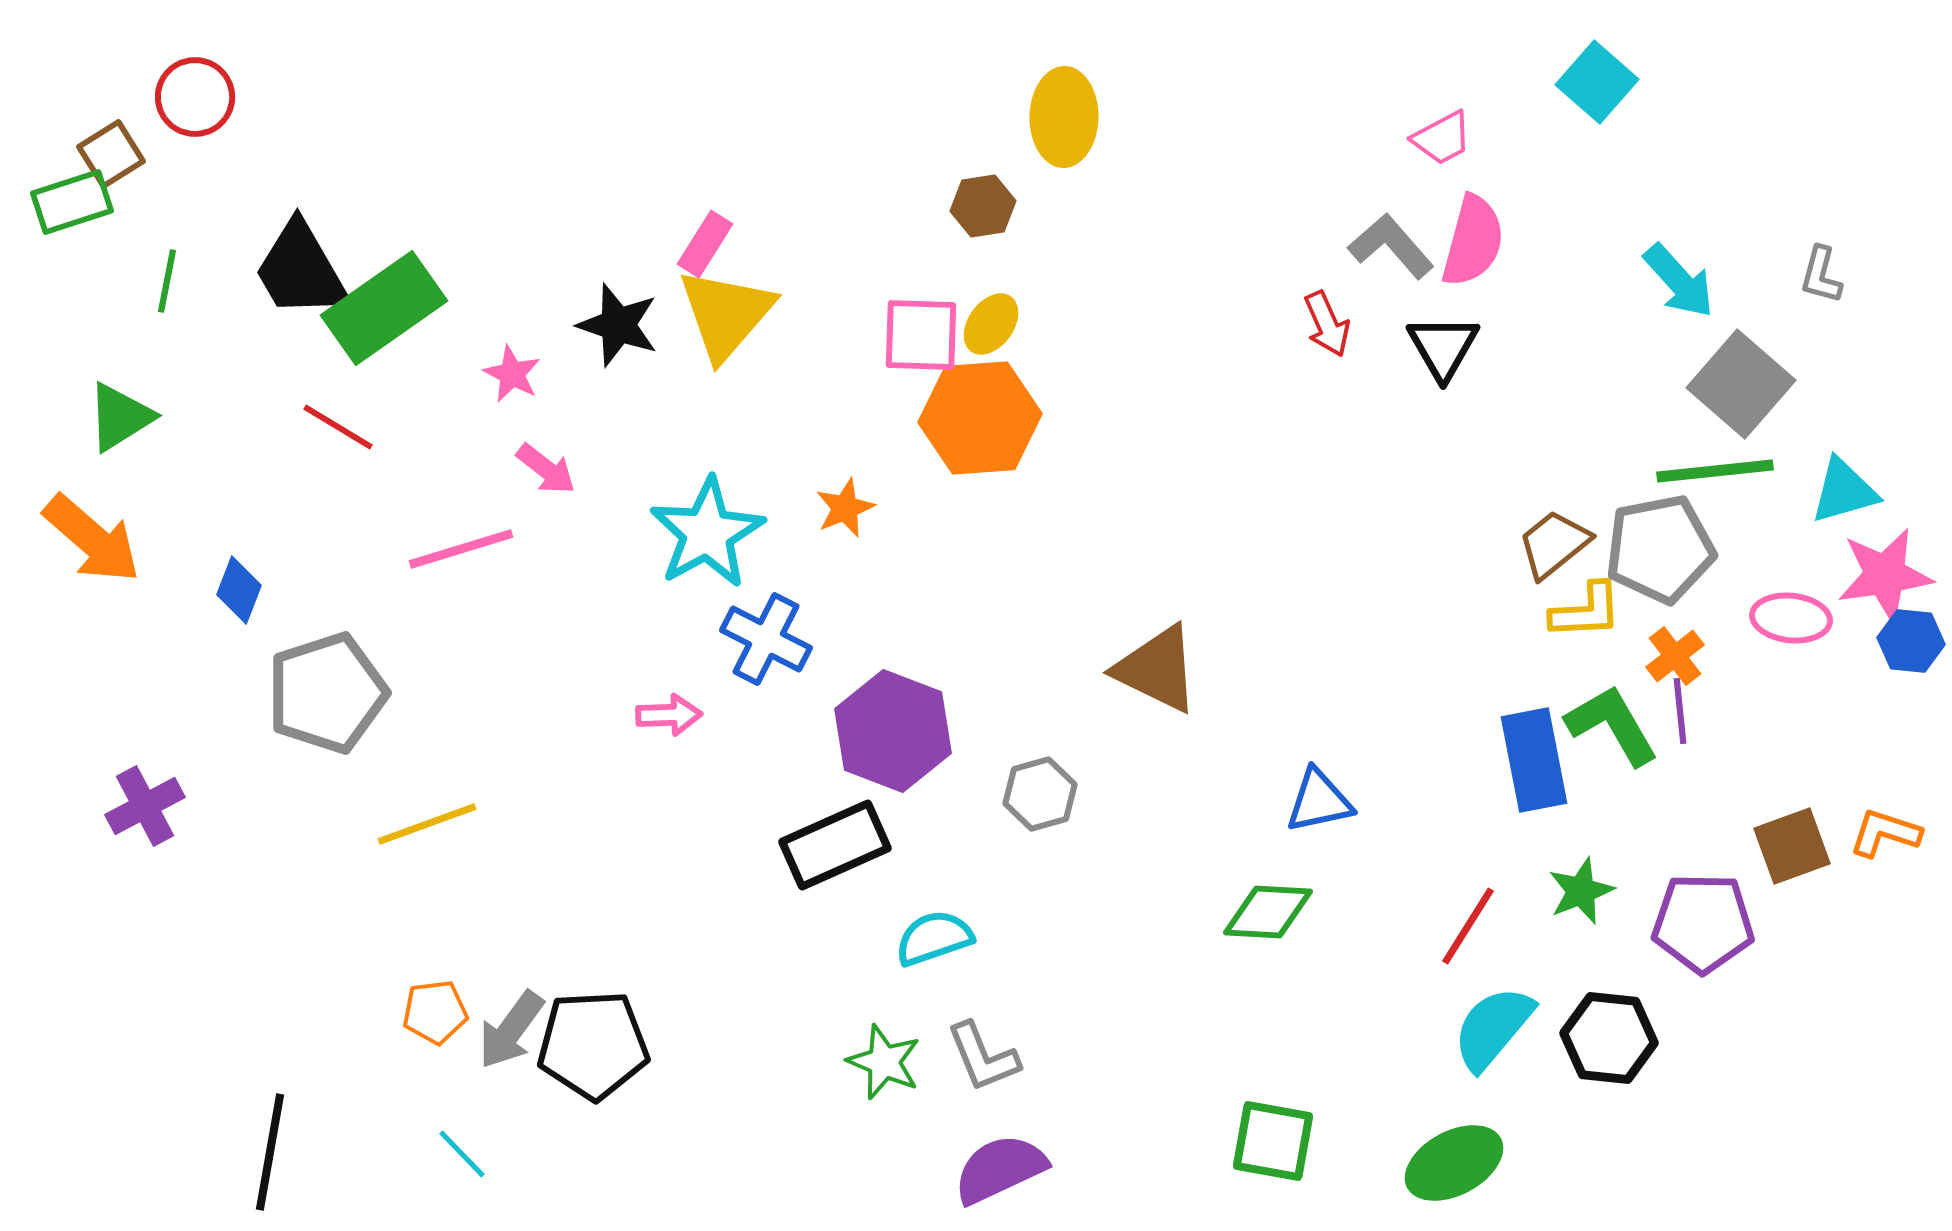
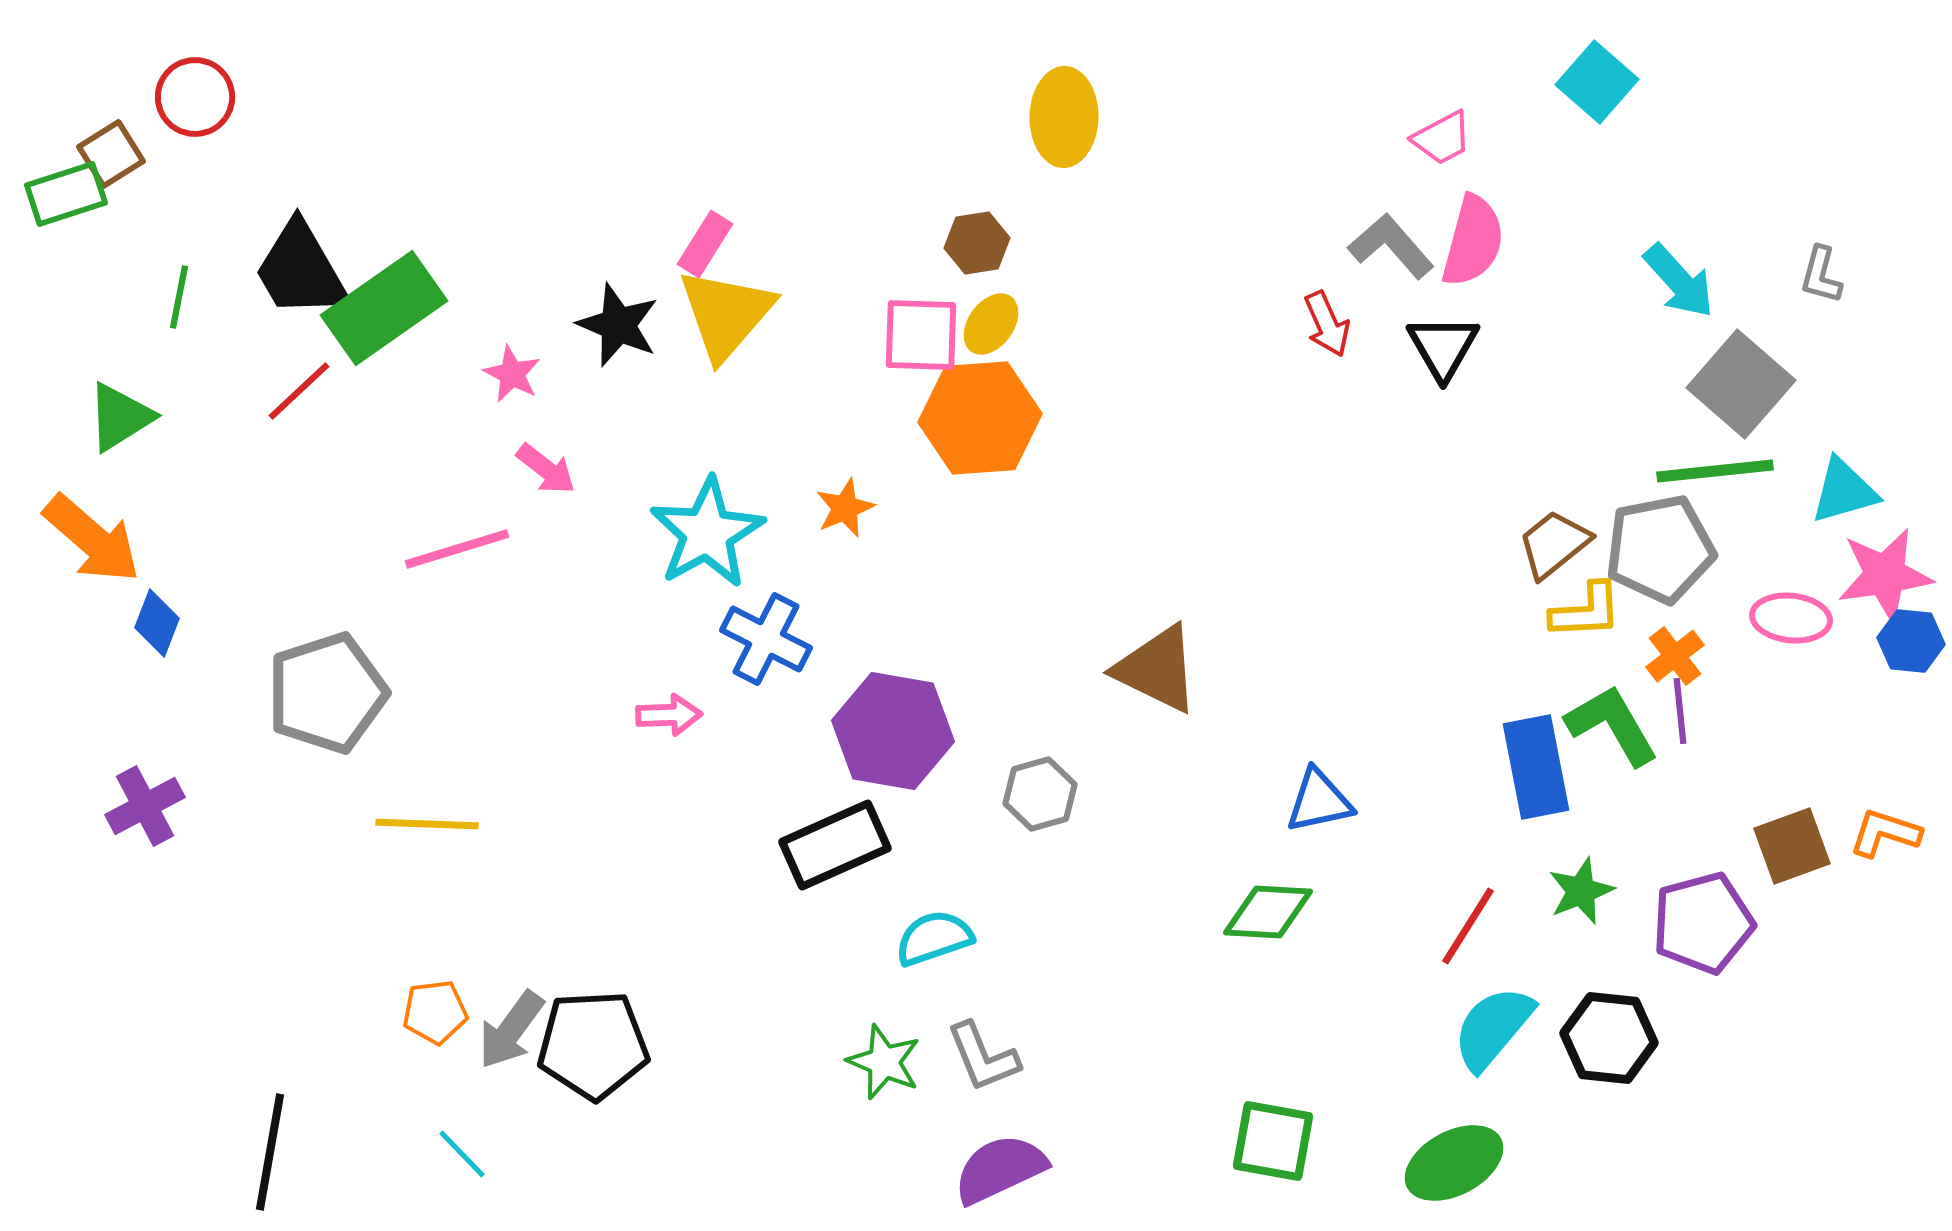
green rectangle at (72, 202): moved 6 px left, 8 px up
brown hexagon at (983, 206): moved 6 px left, 37 px down
green line at (167, 281): moved 12 px right, 16 px down
black star at (618, 325): rotated 4 degrees clockwise
red line at (338, 427): moved 39 px left, 36 px up; rotated 74 degrees counterclockwise
pink line at (461, 549): moved 4 px left
blue diamond at (239, 590): moved 82 px left, 33 px down
purple hexagon at (893, 731): rotated 11 degrees counterclockwise
blue rectangle at (1534, 760): moved 2 px right, 7 px down
yellow line at (427, 824): rotated 22 degrees clockwise
purple pentagon at (1703, 923): rotated 16 degrees counterclockwise
